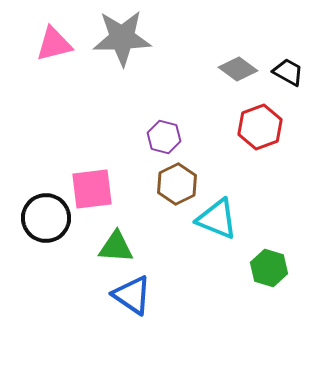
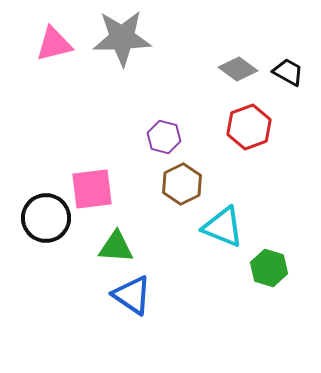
red hexagon: moved 11 px left
brown hexagon: moved 5 px right
cyan triangle: moved 6 px right, 8 px down
